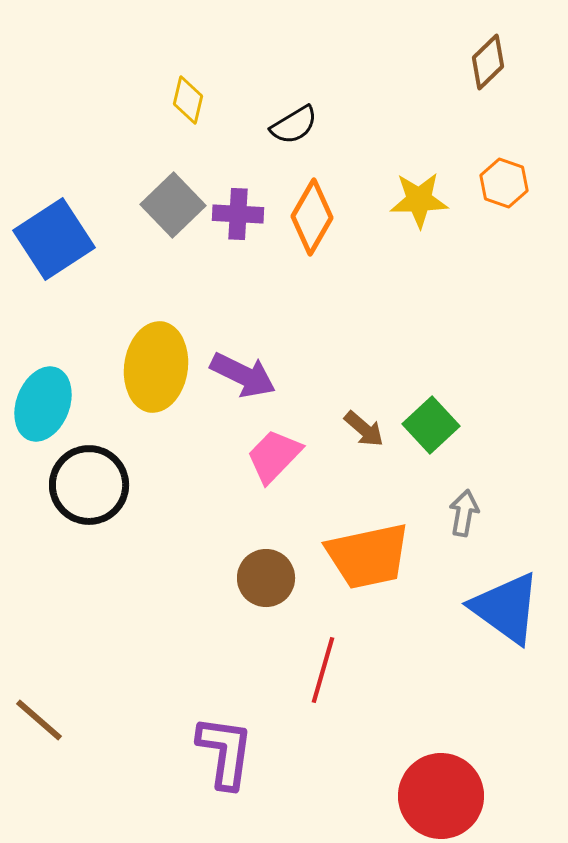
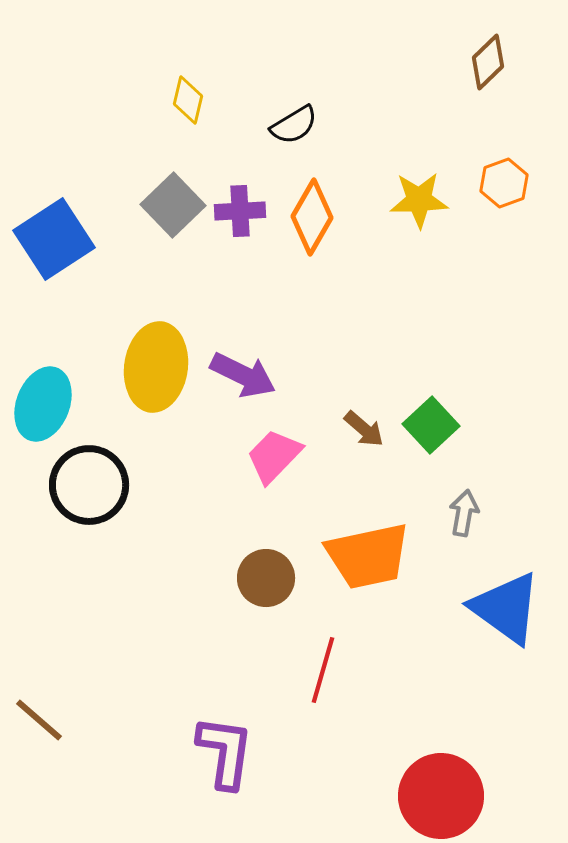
orange hexagon: rotated 21 degrees clockwise
purple cross: moved 2 px right, 3 px up; rotated 6 degrees counterclockwise
